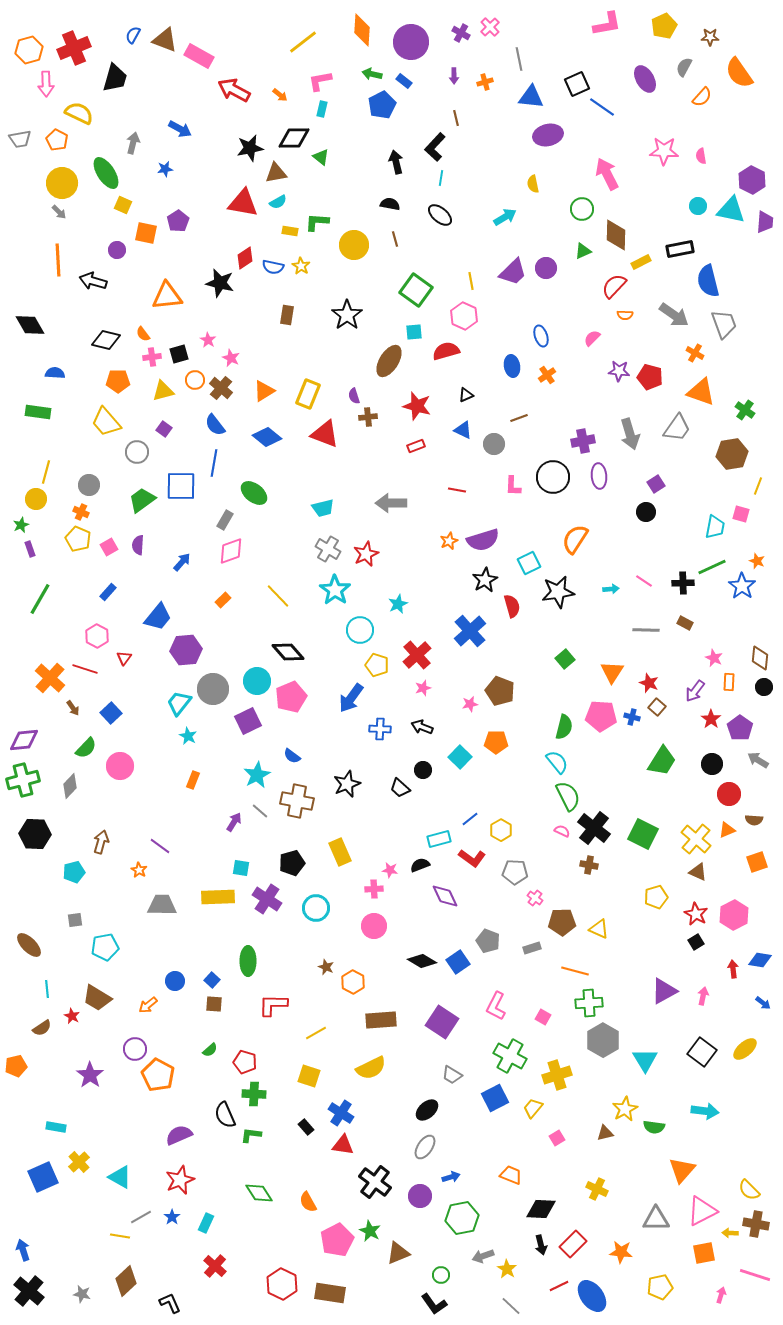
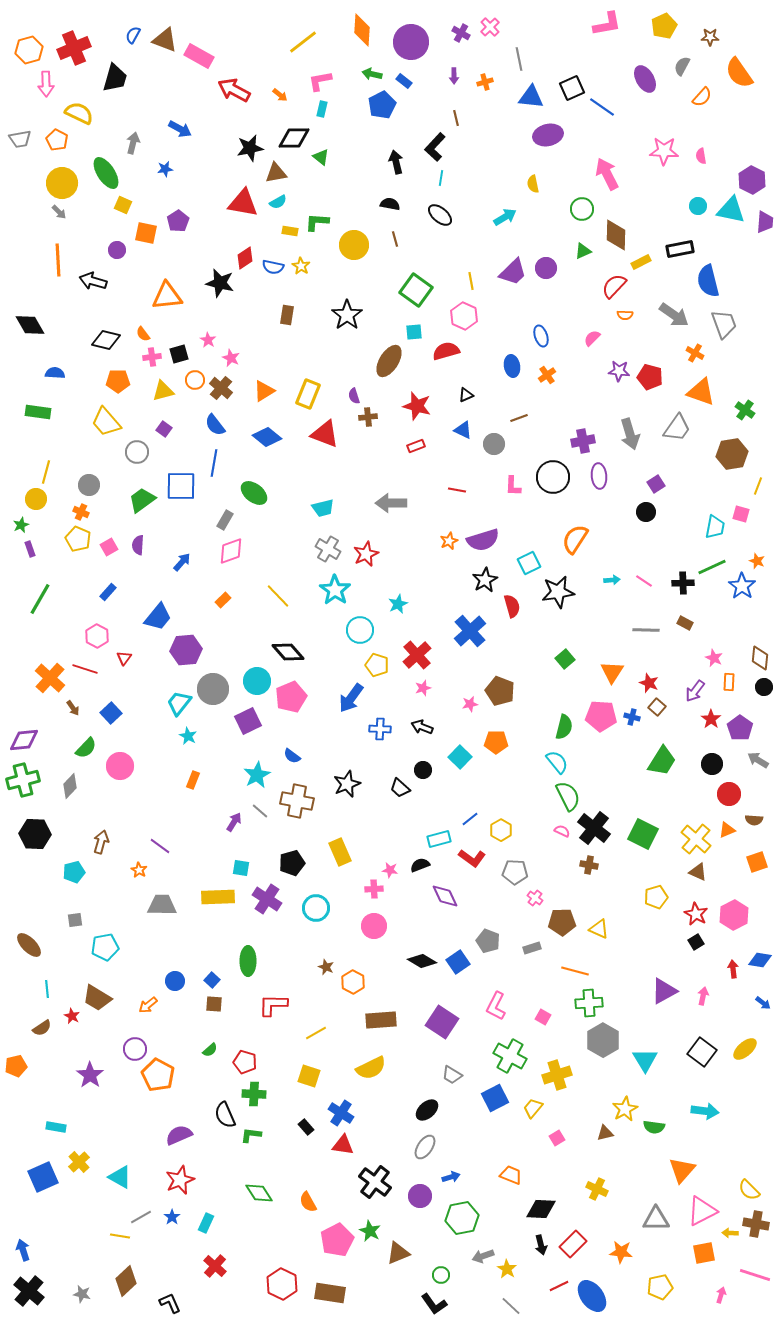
gray semicircle at (684, 67): moved 2 px left, 1 px up
black square at (577, 84): moved 5 px left, 4 px down
cyan arrow at (611, 589): moved 1 px right, 9 px up
